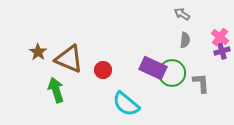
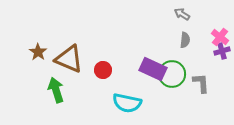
purple rectangle: moved 1 px down
green circle: moved 1 px down
cyan semicircle: moved 1 px right, 1 px up; rotated 28 degrees counterclockwise
